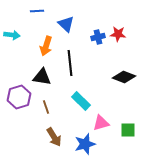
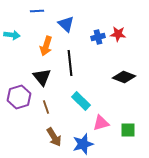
black triangle: rotated 42 degrees clockwise
blue star: moved 2 px left
